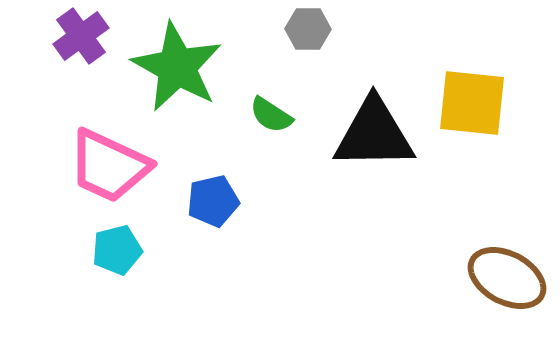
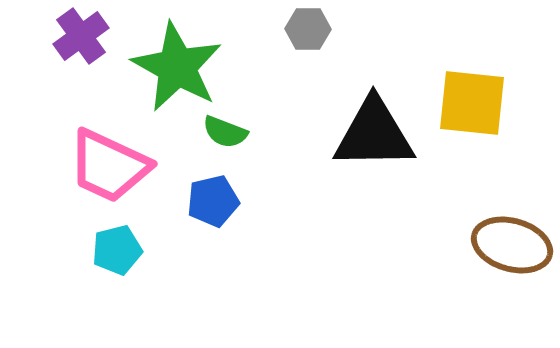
green semicircle: moved 46 px left, 17 px down; rotated 12 degrees counterclockwise
brown ellipse: moved 5 px right, 33 px up; rotated 12 degrees counterclockwise
